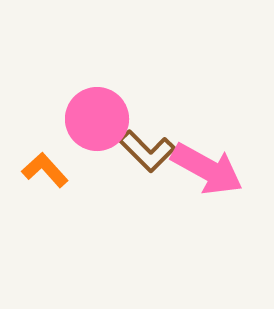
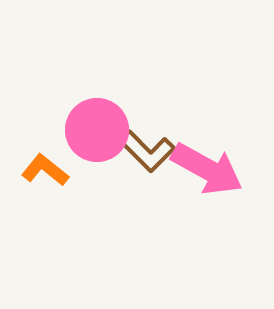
pink circle: moved 11 px down
orange L-shape: rotated 9 degrees counterclockwise
